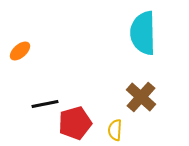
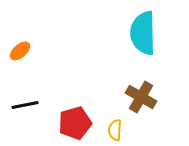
brown cross: rotated 12 degrees counterclockwise
black line: moved 20 px left, 1 px down
